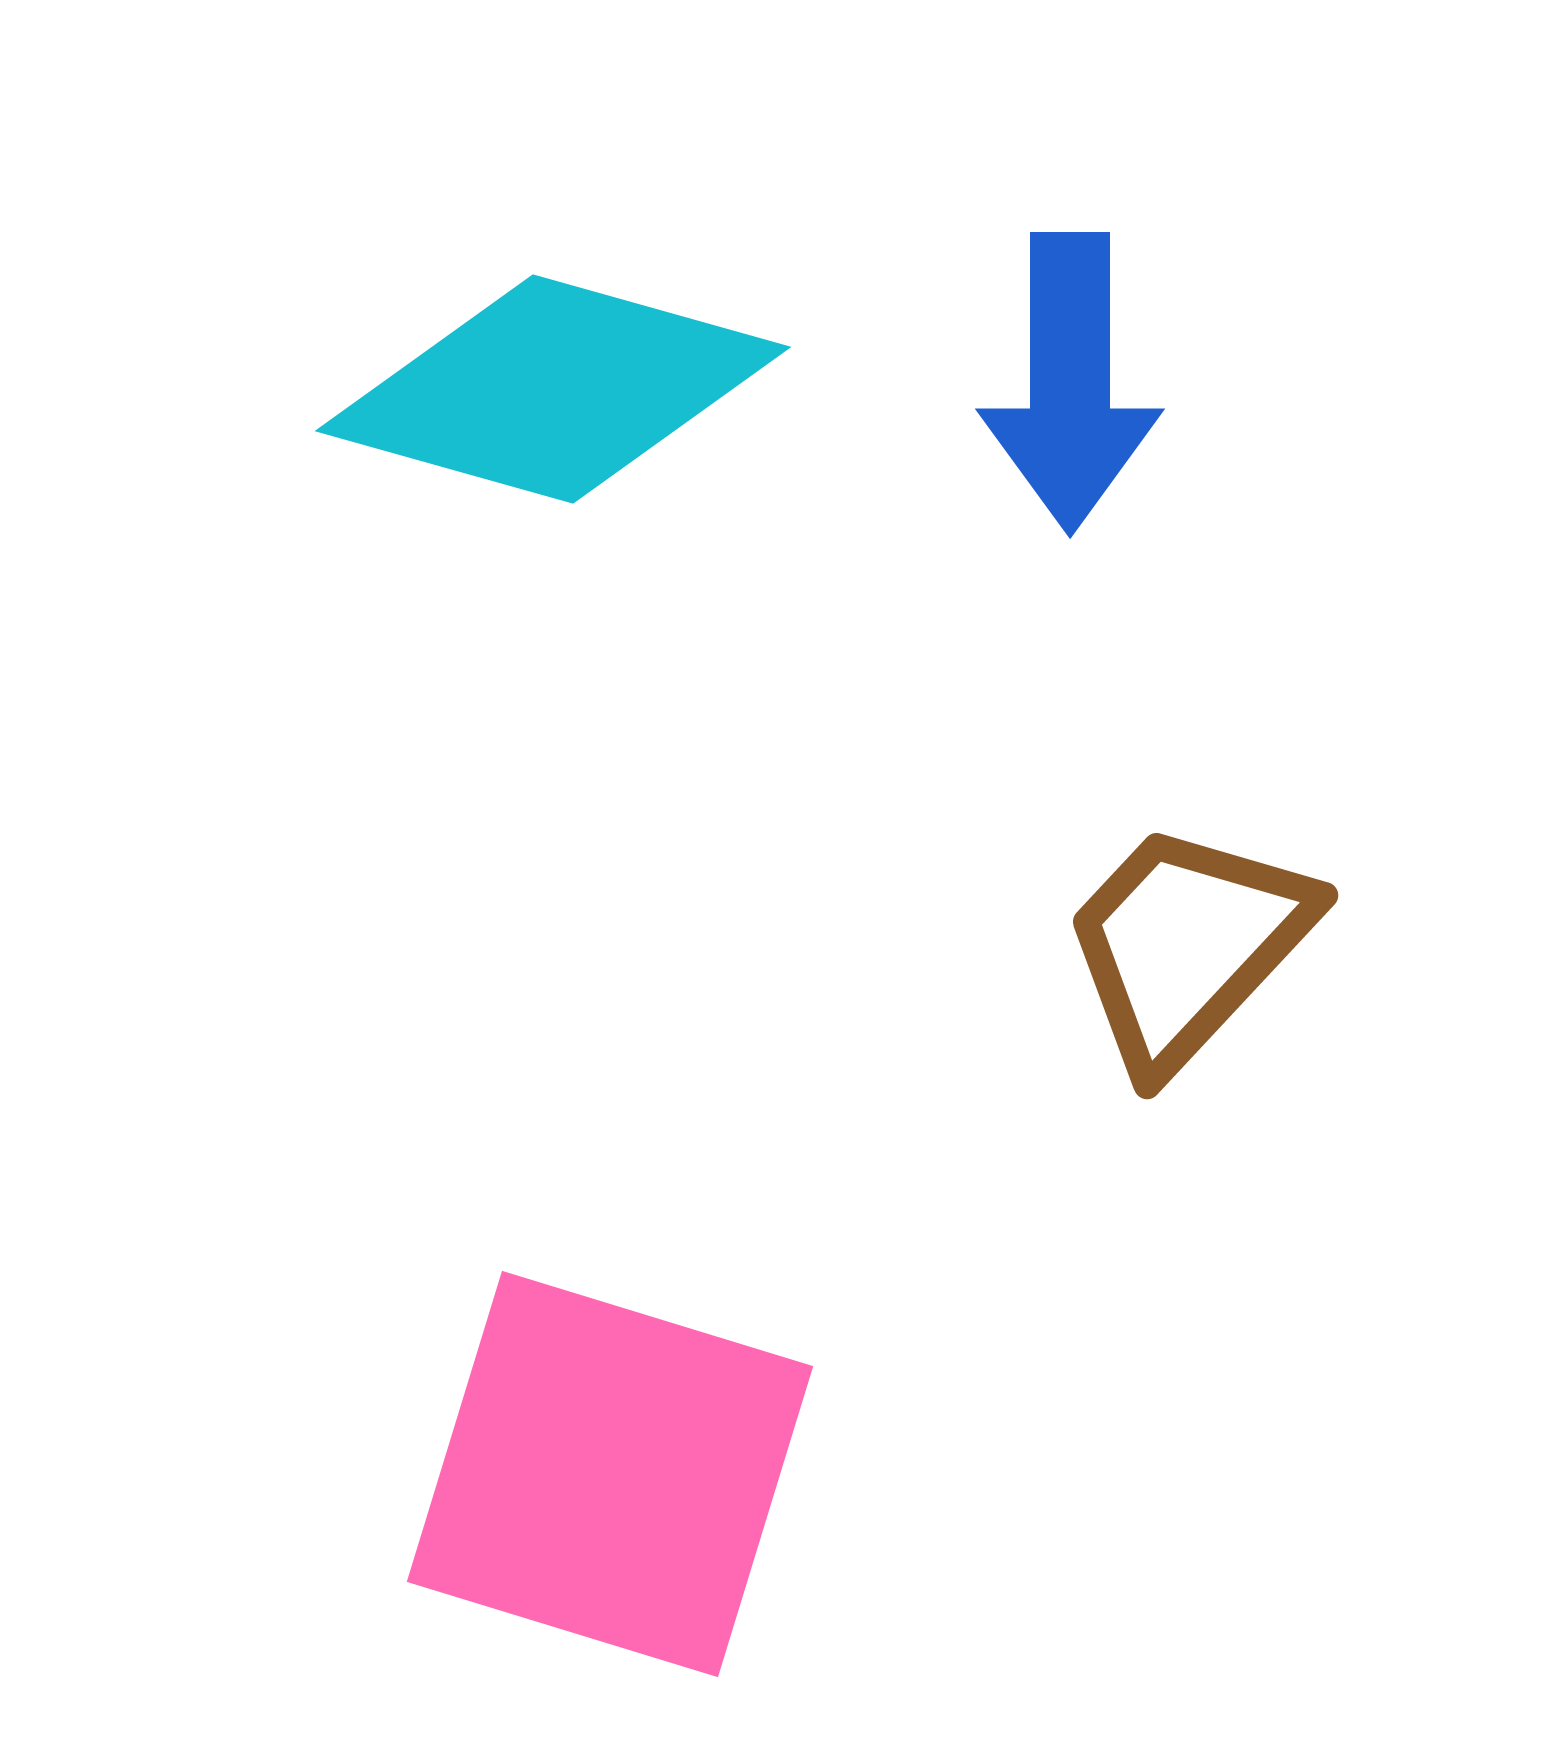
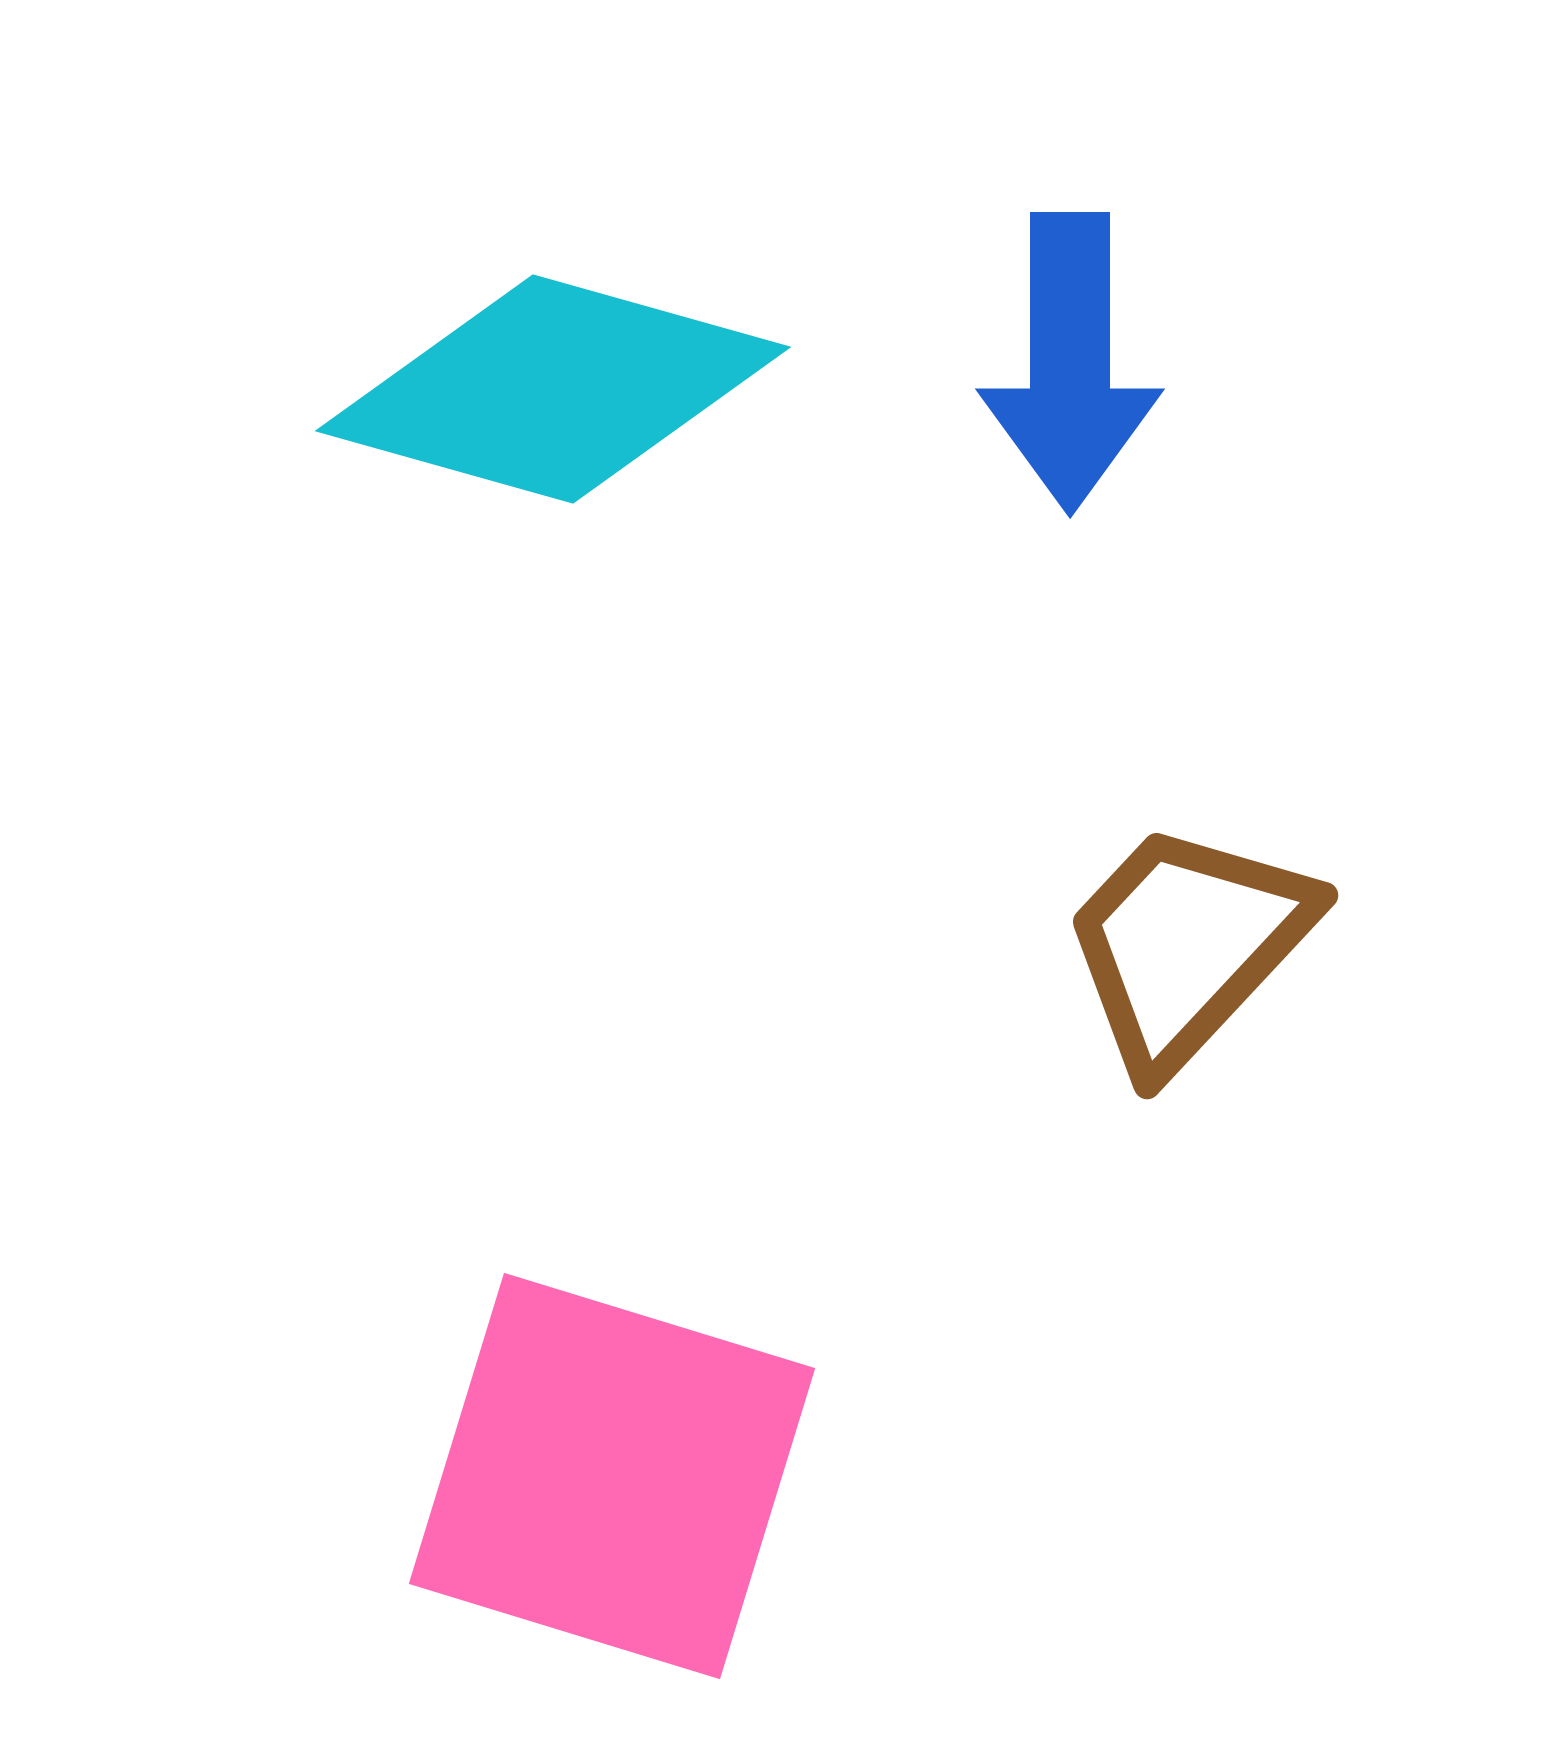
blue arrow: moved 20 px up
pink square: moved 2 px right, 2 px down
